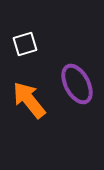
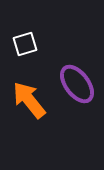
purple ellipse: rotated 9 degrees counterclockwise
